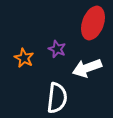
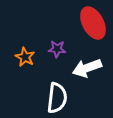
red ellipse: rotated 48 degrees counterclockwise
purple star: rotated 18 degrees counterclockwise
orange star: moved 1 px right, 1 px up
